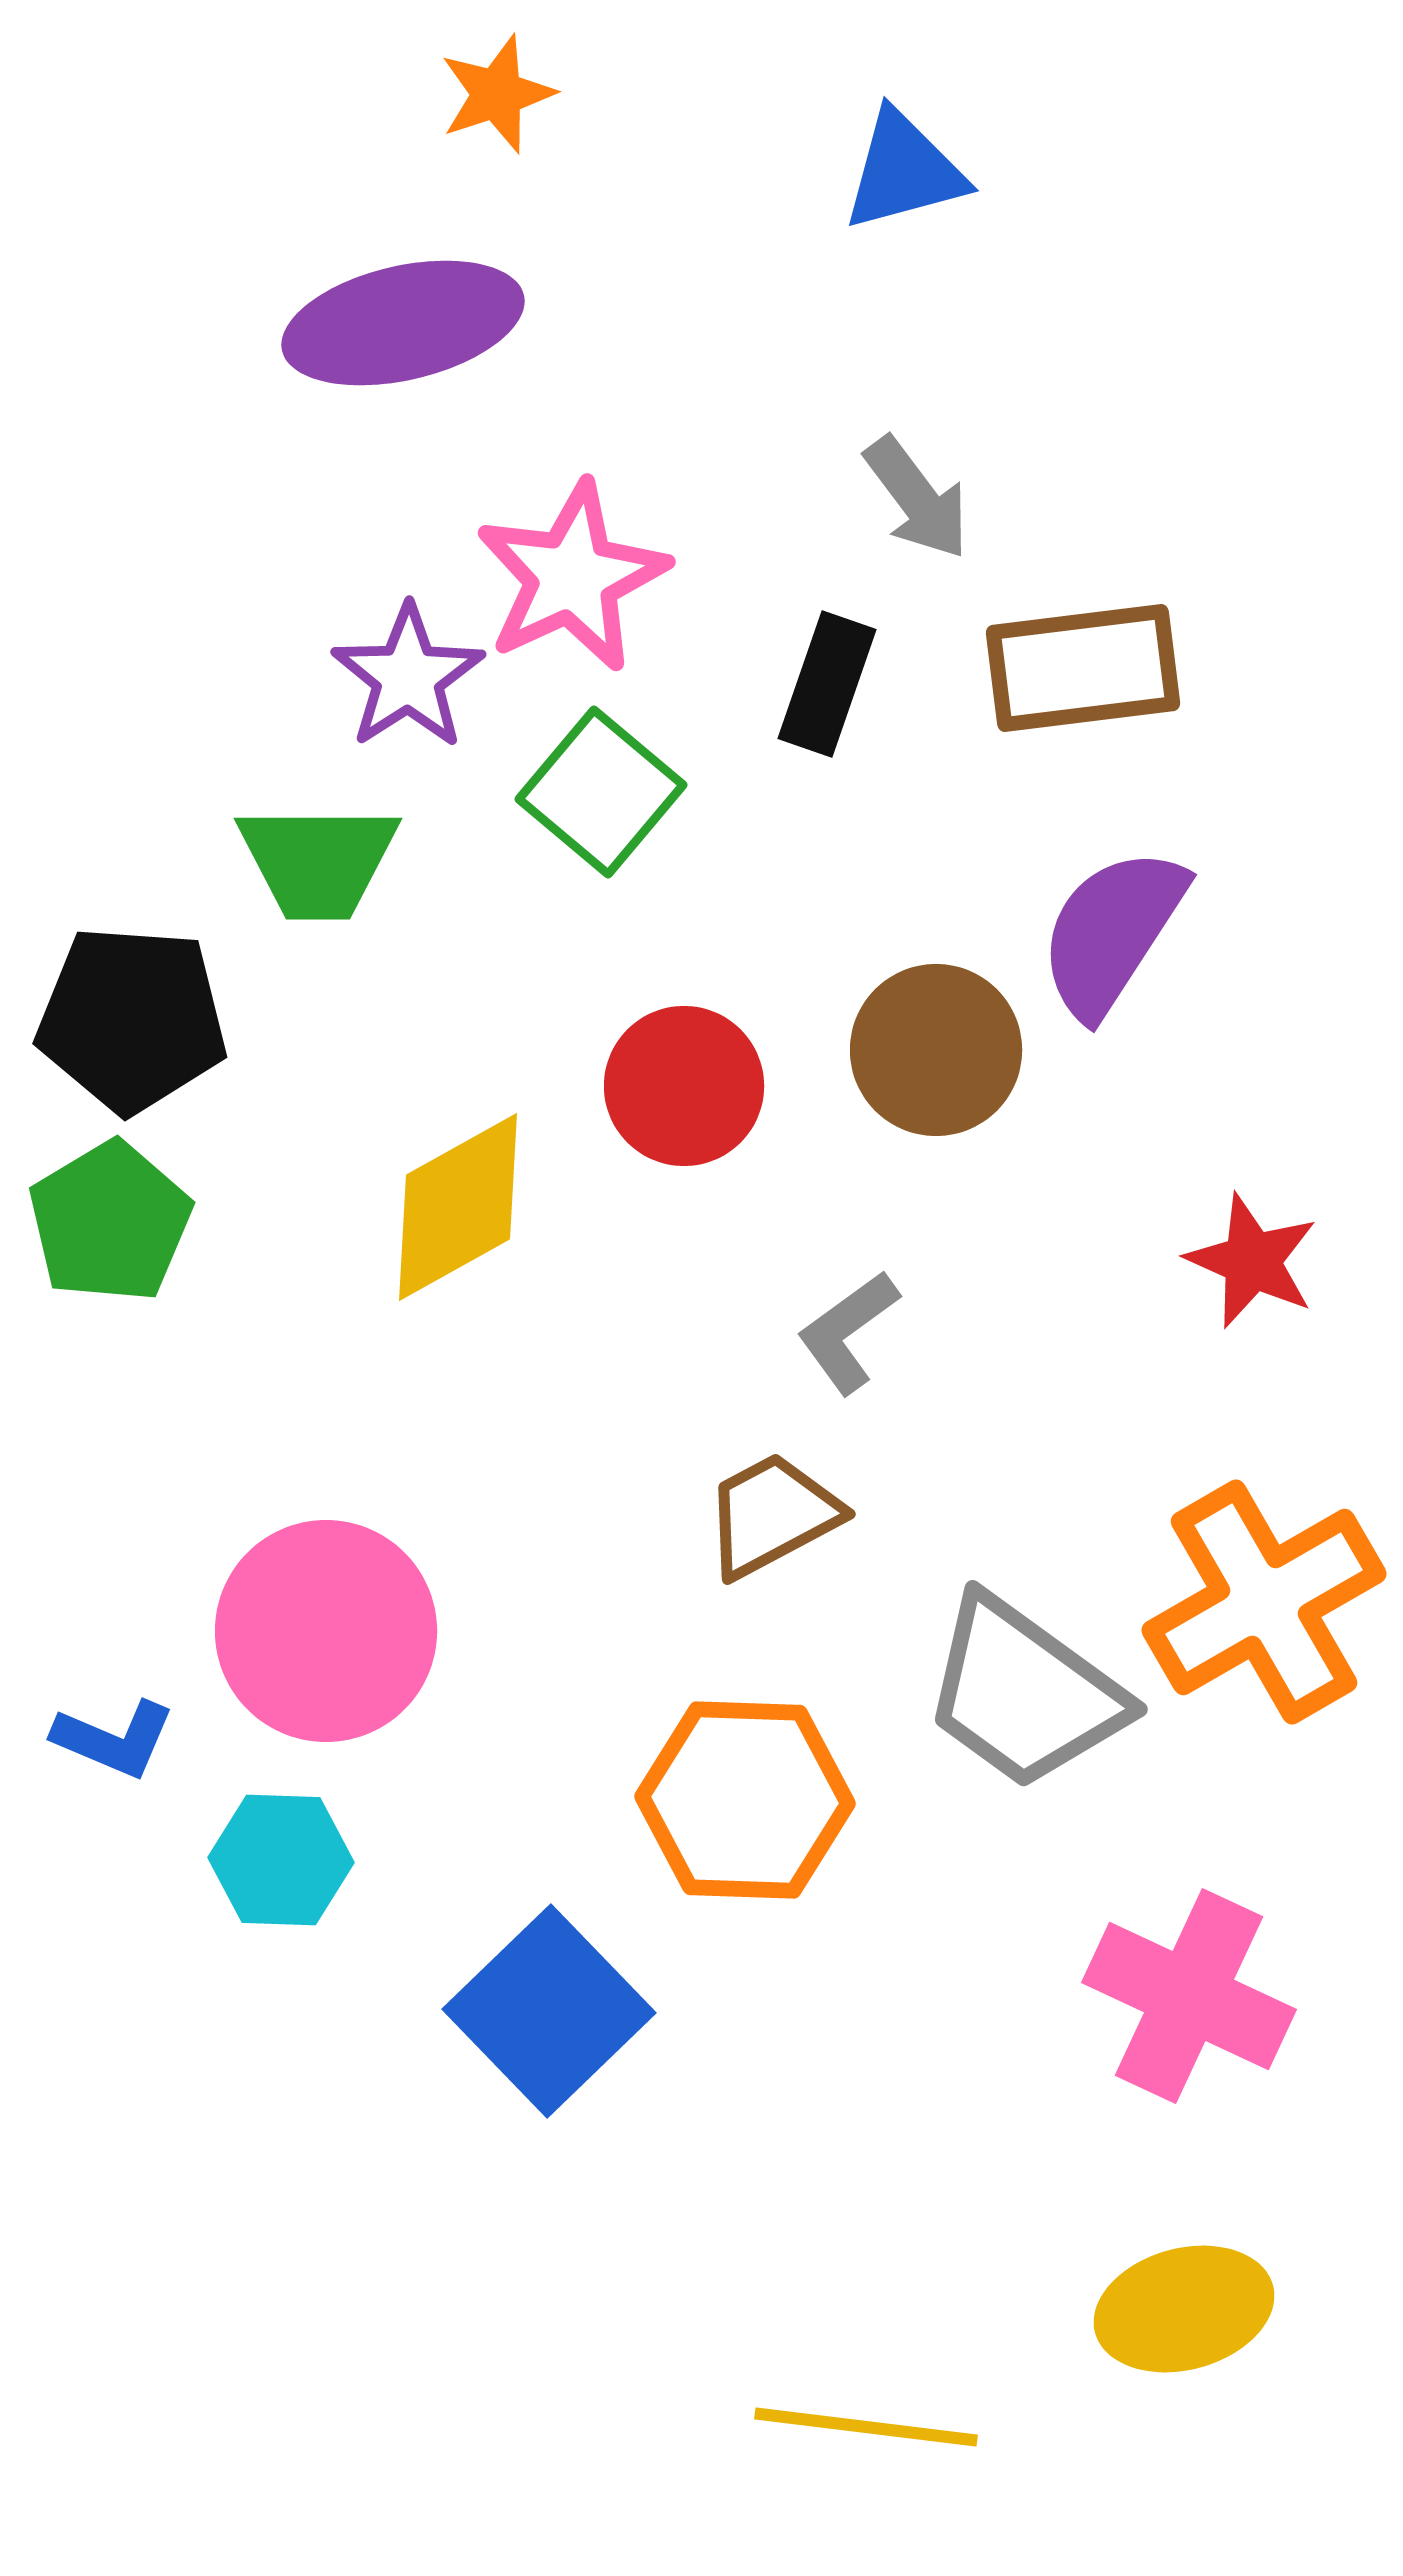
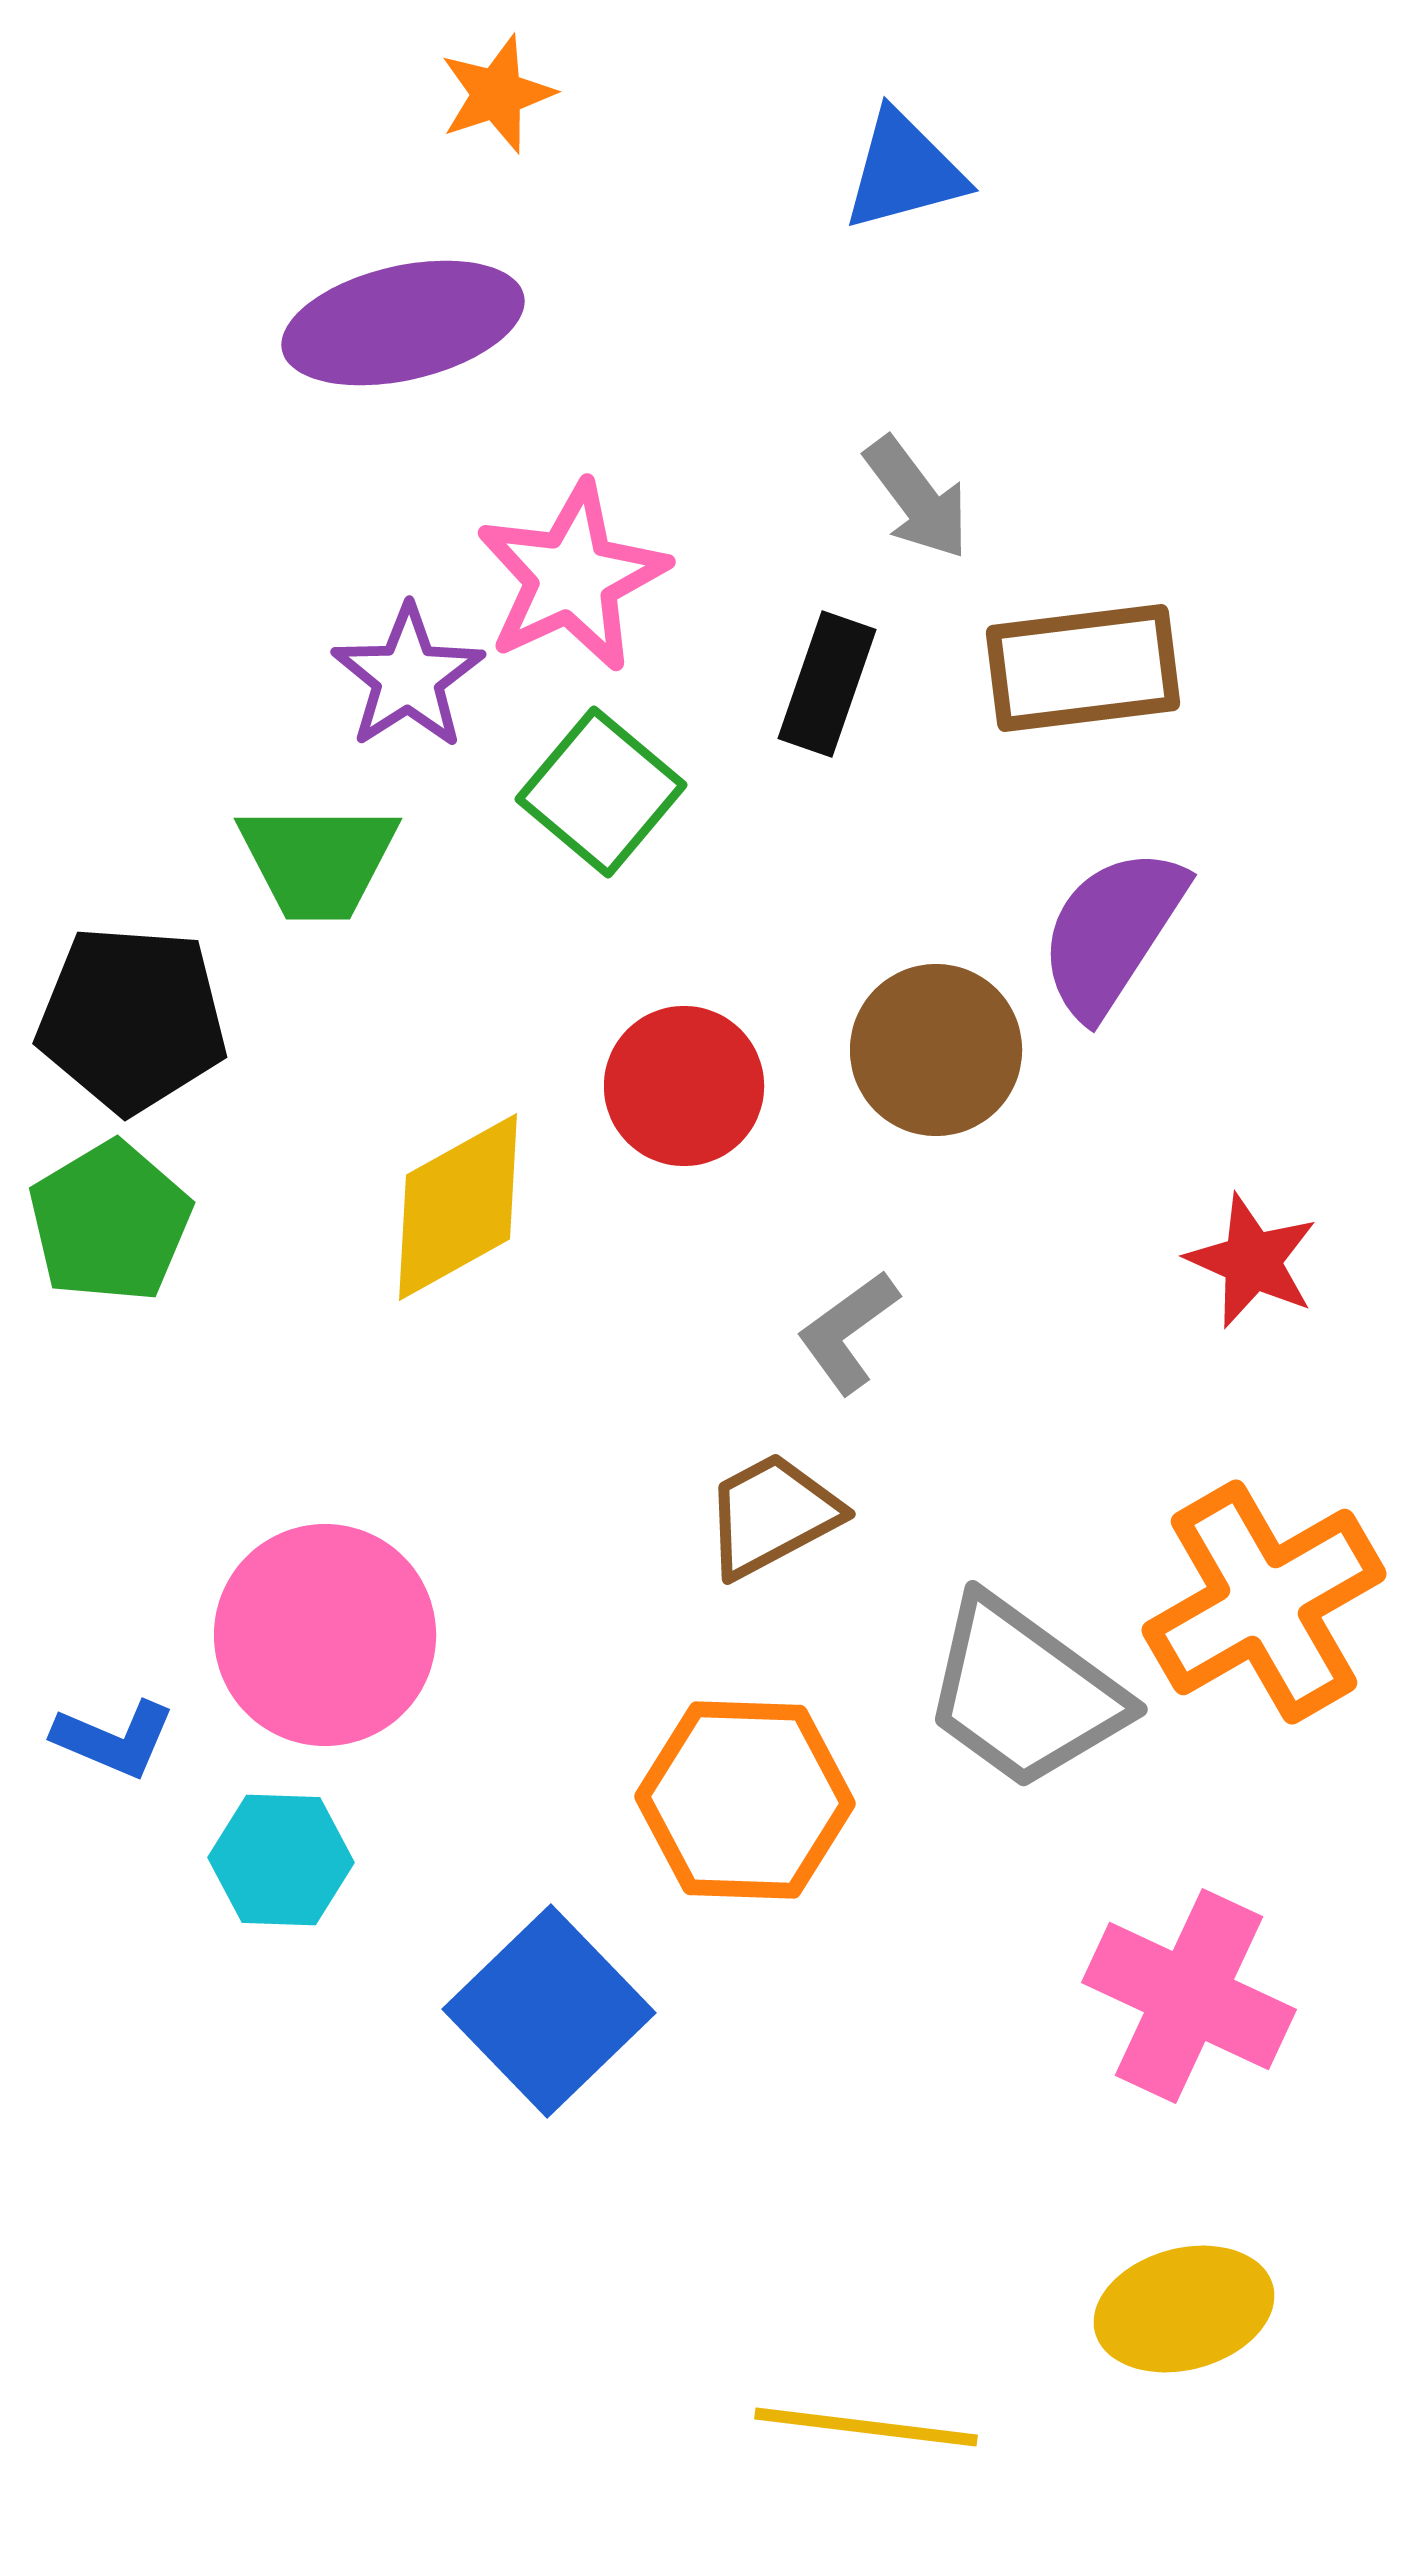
pink circle: moved 1 px left, 4 px down
